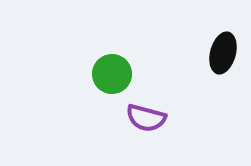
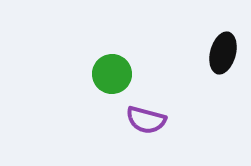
purple semicircle: moved 2 px down
